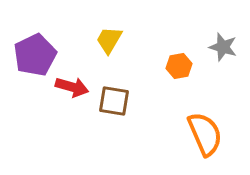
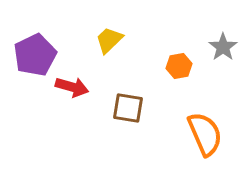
yellow trapezoid: rotated 16 degrees clockwise
gray star: rotated 20 degrees clockwise
brown square: moved 14 px right, 7 px down
